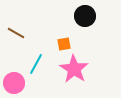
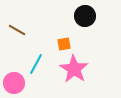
brown line: moved 1 px right, 3 px up
